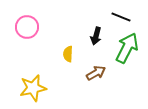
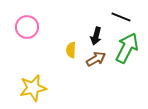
yellow semicircle: moved 3 px right, 4 px up
brown arrow: moved 14 px up
